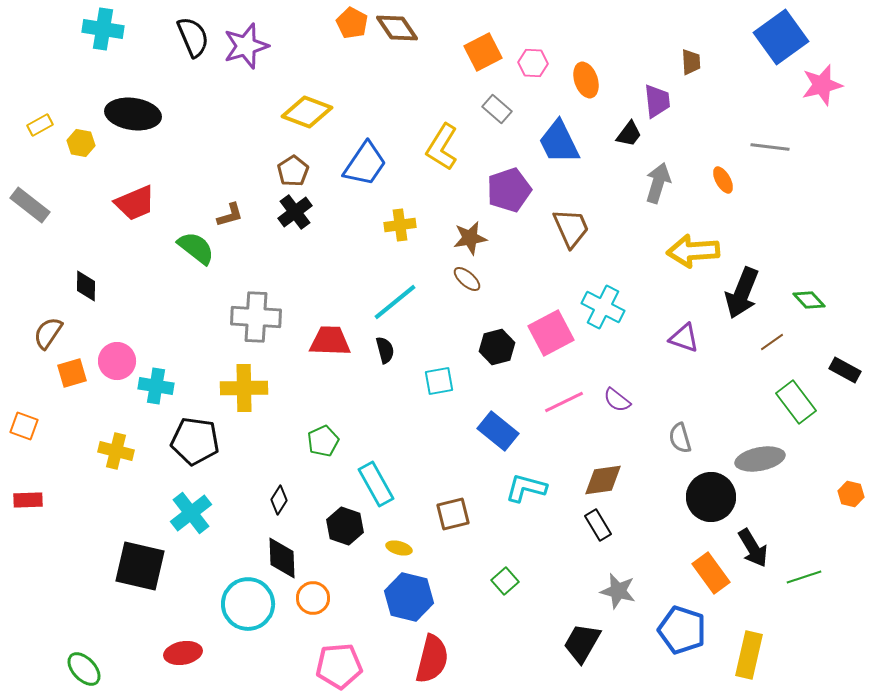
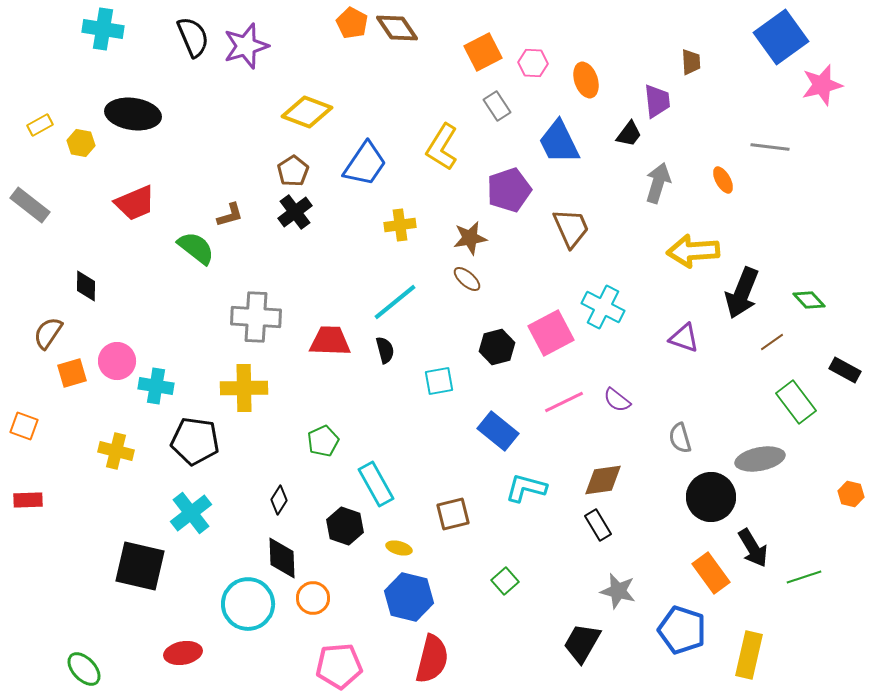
gray rectangle at (497, 109): moved 3 px up; rotated 16 degrees clockwise
